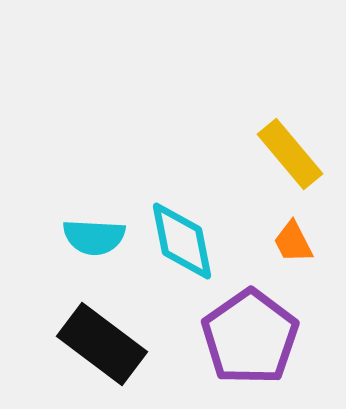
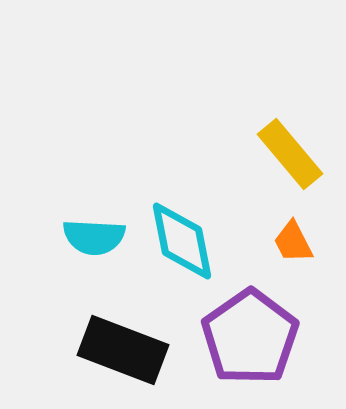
black rectangle: moved 21 px right, 6 px down; rotated 16 degrees counterclockwise
